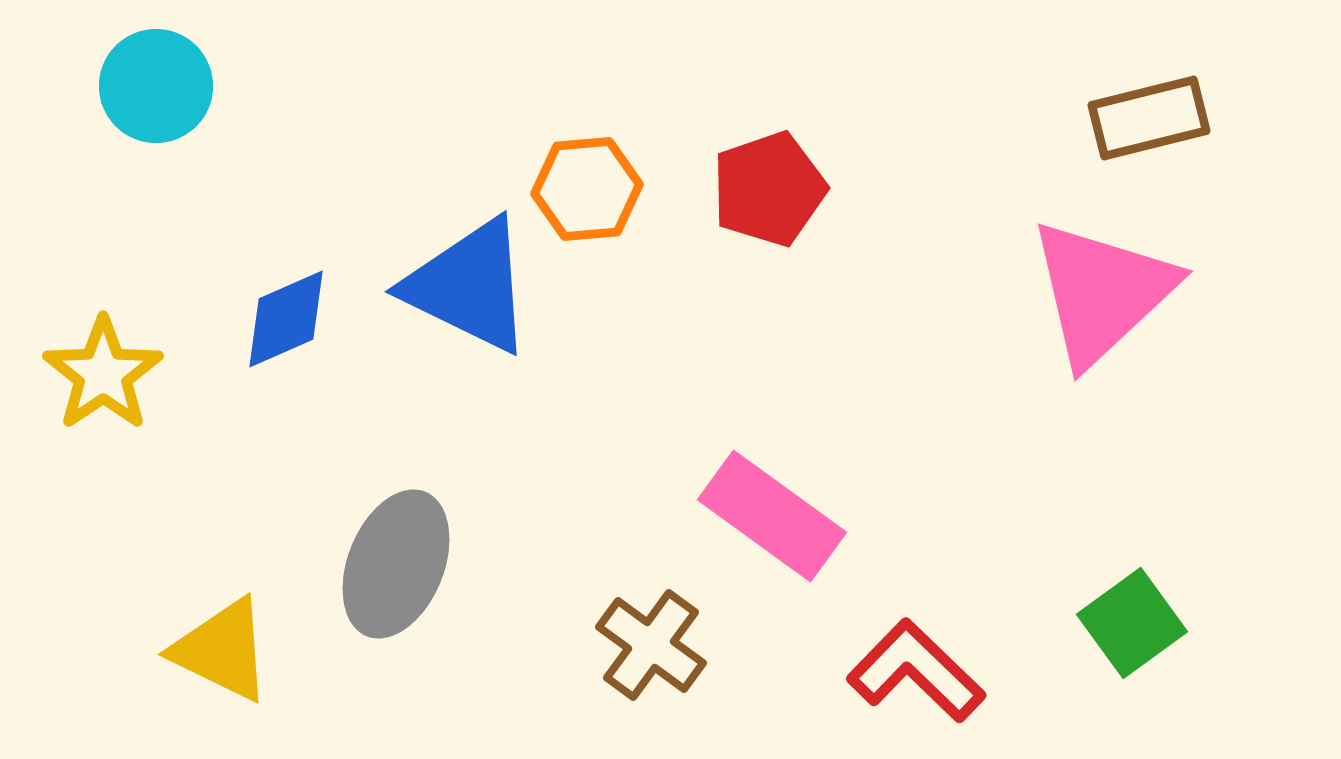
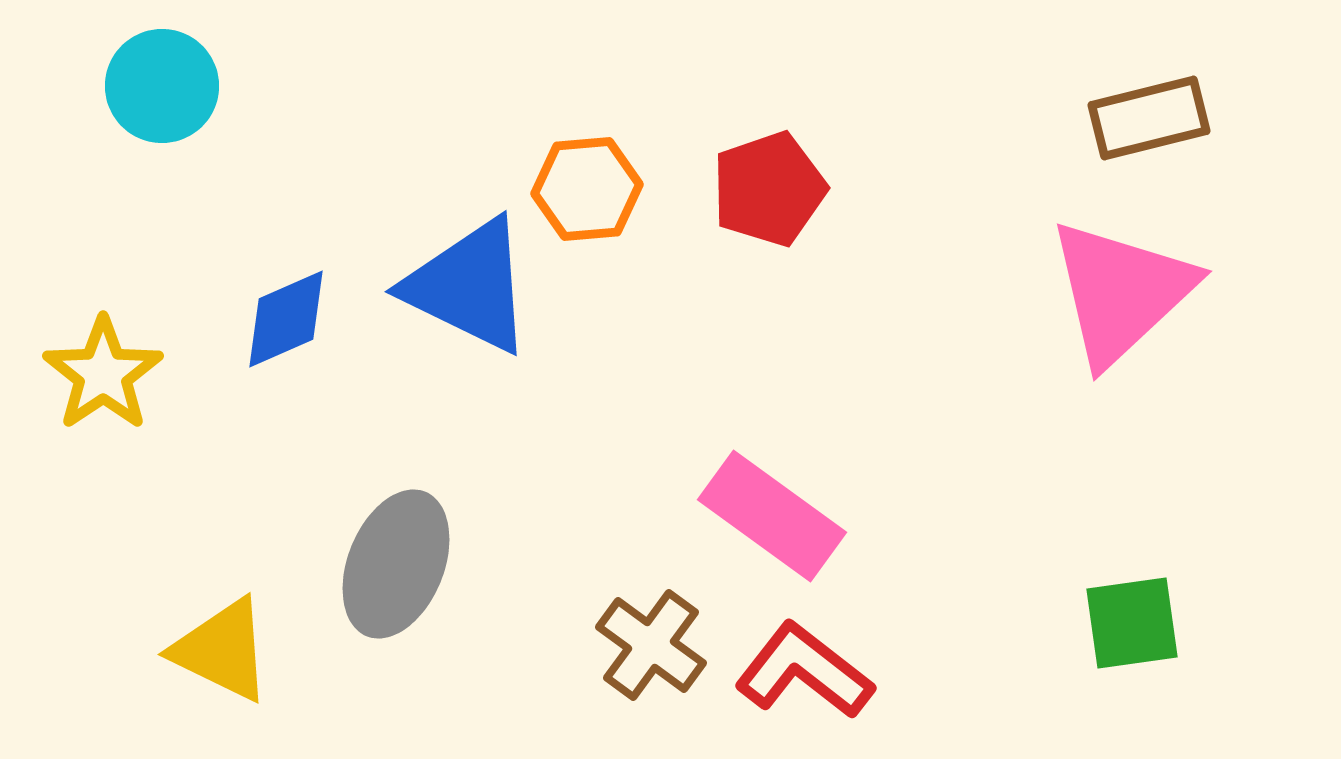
cyan circle: moved 6 px right
pink triangle: moved 19 px right
green square: rotated 28 degrees clockwise
red L-shape: moved 112 px left; rotated 6 degrees counterclockwise
